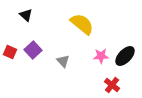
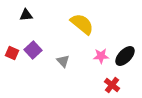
black triangle: rotated 48 degrees counterclockwise
red square: moved 2 px right, 1 px down
